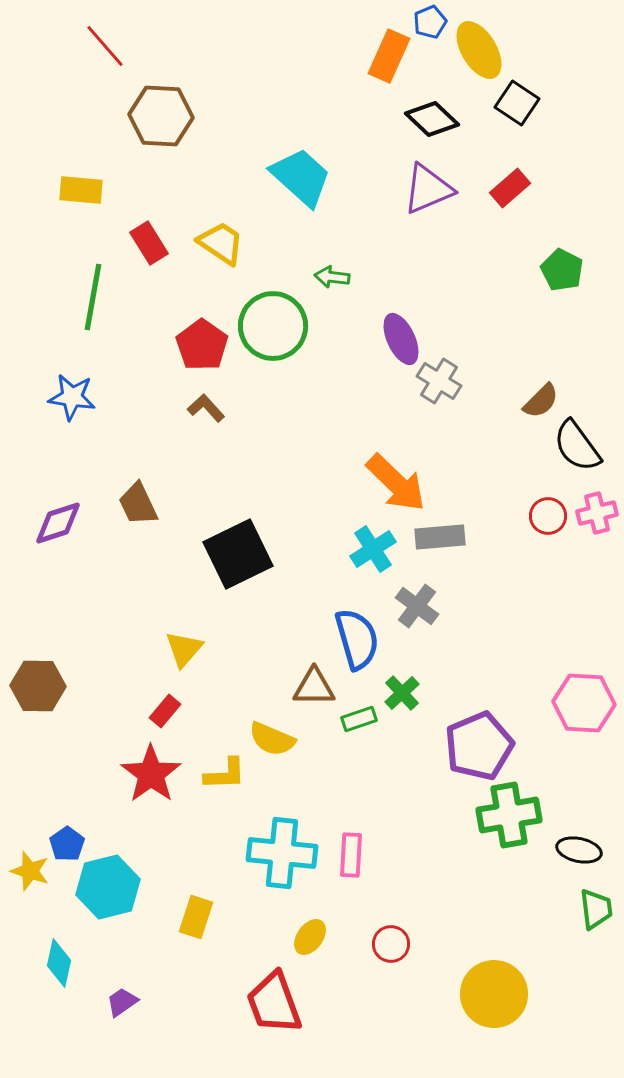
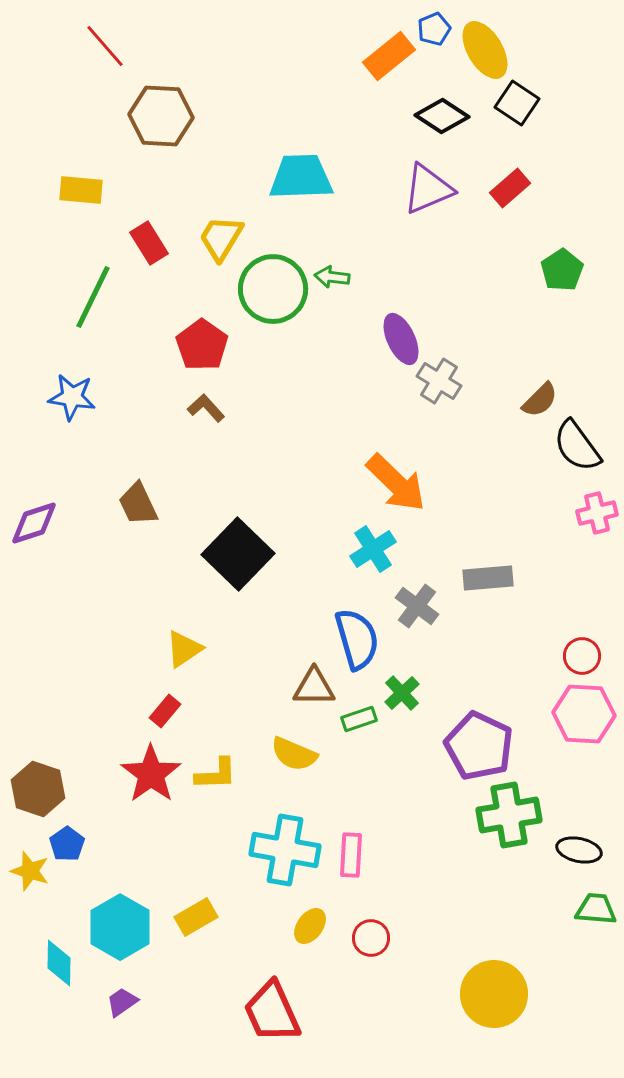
blue pentagon at (430, 22): moved 4 px right, 7 px down
yellow ellipse at (479, 50): moved 6 px right
orange rectangle at (389, 56): rotated 27 degrees clockwise
black diamond at (432, 119): moved 10 px right, 3 px up; rotated 10 degrees counterclockwise
cyan trapezoid at (301, 177): rotated 44 degrees counterclockwise
yellow trapezoid at (221, 243): moved 5 px up; rotated 93 degrees counterclockwise
green pentagon at (562, 270): rotated 12 degrees clockwise
green line at (93, 297): rotated 16 degrees clockwise
green circle at (273, 326): moved 37 px up
brown semicircle at (541, 401): moved 1 px left, 1 px up
red circle at (548, 516): moved 34 px right, 140 px down
purple diamond at (58, 523): moved 24 px left
gray rectangle at (440, 537): moved 48 px right, 41 px down
black square at (238, 554): rotated 20 degrees counterclockwise
yellow triangle at (184, 649): rotated 15 degrees clockwise
brown hexagon at (38, 686): moved 103 px down; rotated 18 degrees clockwise
pink hexagon at (584, 703): moved 11 px down
yellow semicircle at (272, 739): moved 22 px right, 15 px down
purple pentagon at (479, 746): rotated 24 degrees counterclockwise
yellow L-shape at (225, 774): moved 9 px left
cyan cross at (282, 853): moved 3 px right, 3 px up; rotated 4 degrees clockwise
cyan hexagon at (108, 887): moved 12 px right, 40 px down; rotated 16 degrees counterclockwise
green trapezoid at (596, 909): rotated 78 degrees counterclockwise
yellow rectangle at (196, 917): rotated 42 degrees clockwise
yellow ellipse at (310, 937): moved 11 px up
red circle at (391, 944): moved 20 px left, 6 px up
cyan diamond at (59, 963): rotated 12 degrees counterclockwise
red trapezoid at (274, 1003): moved 2 px left, 9 px down; rotated 4 degrees counterclockwise
